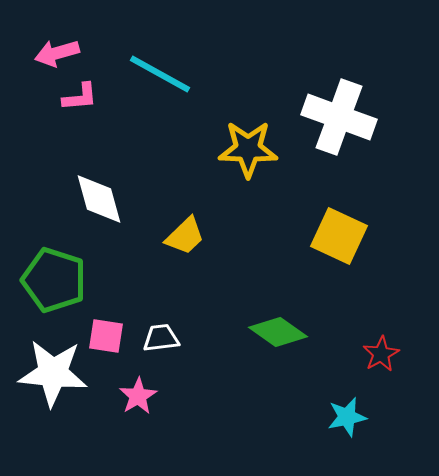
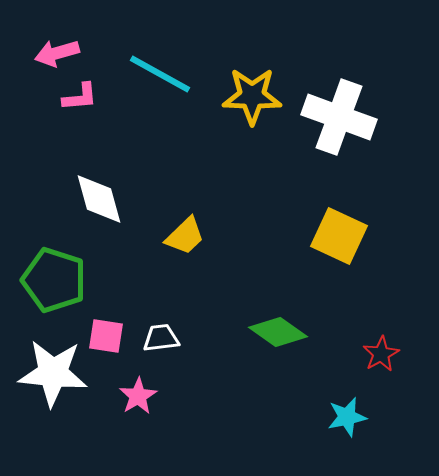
yellow star: moved 4 px right, 53 px up
